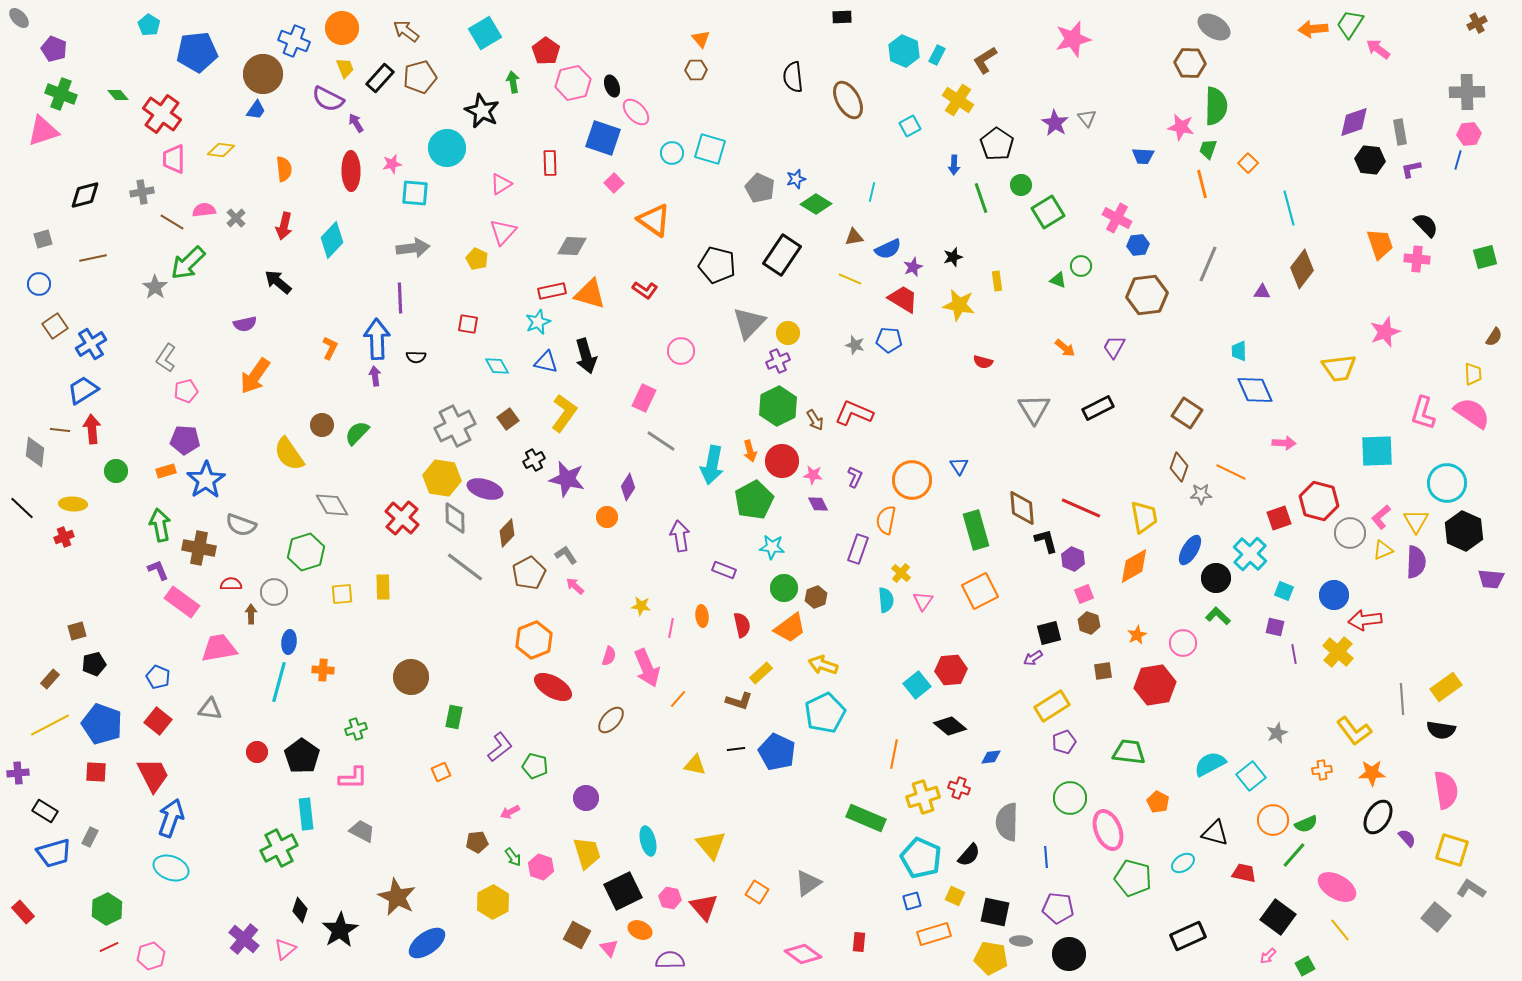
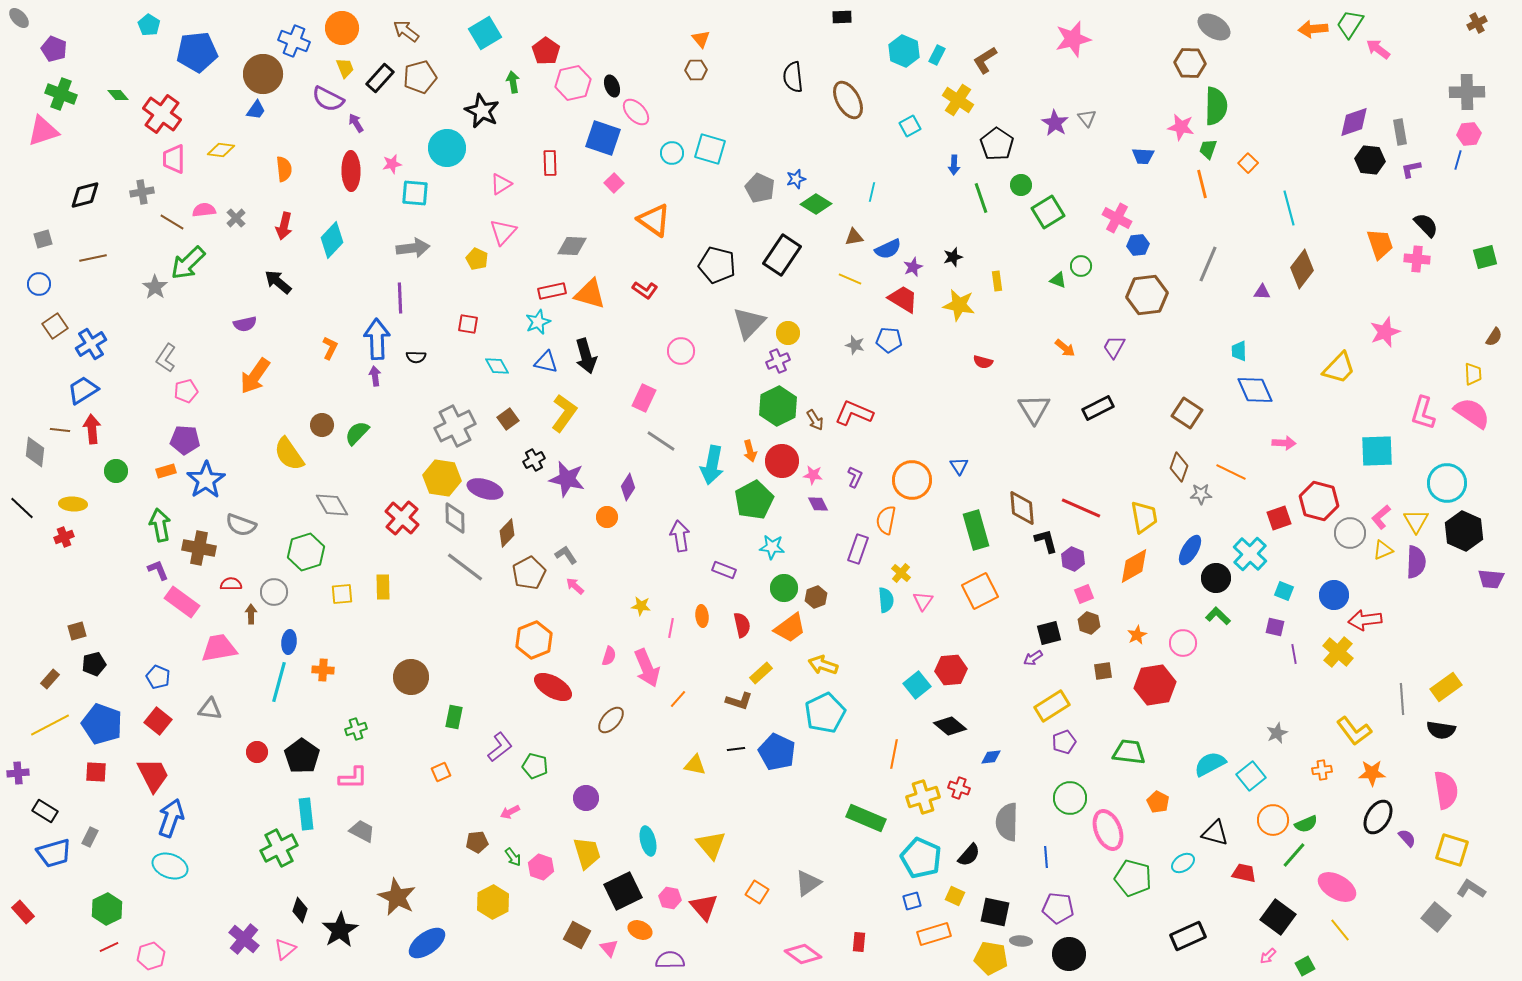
yellow trapezoid at (1339, 368): rotated 39 degrees counterclockwise
cyan ellipse at (171, 868): moved 1 px left, 2 px up
